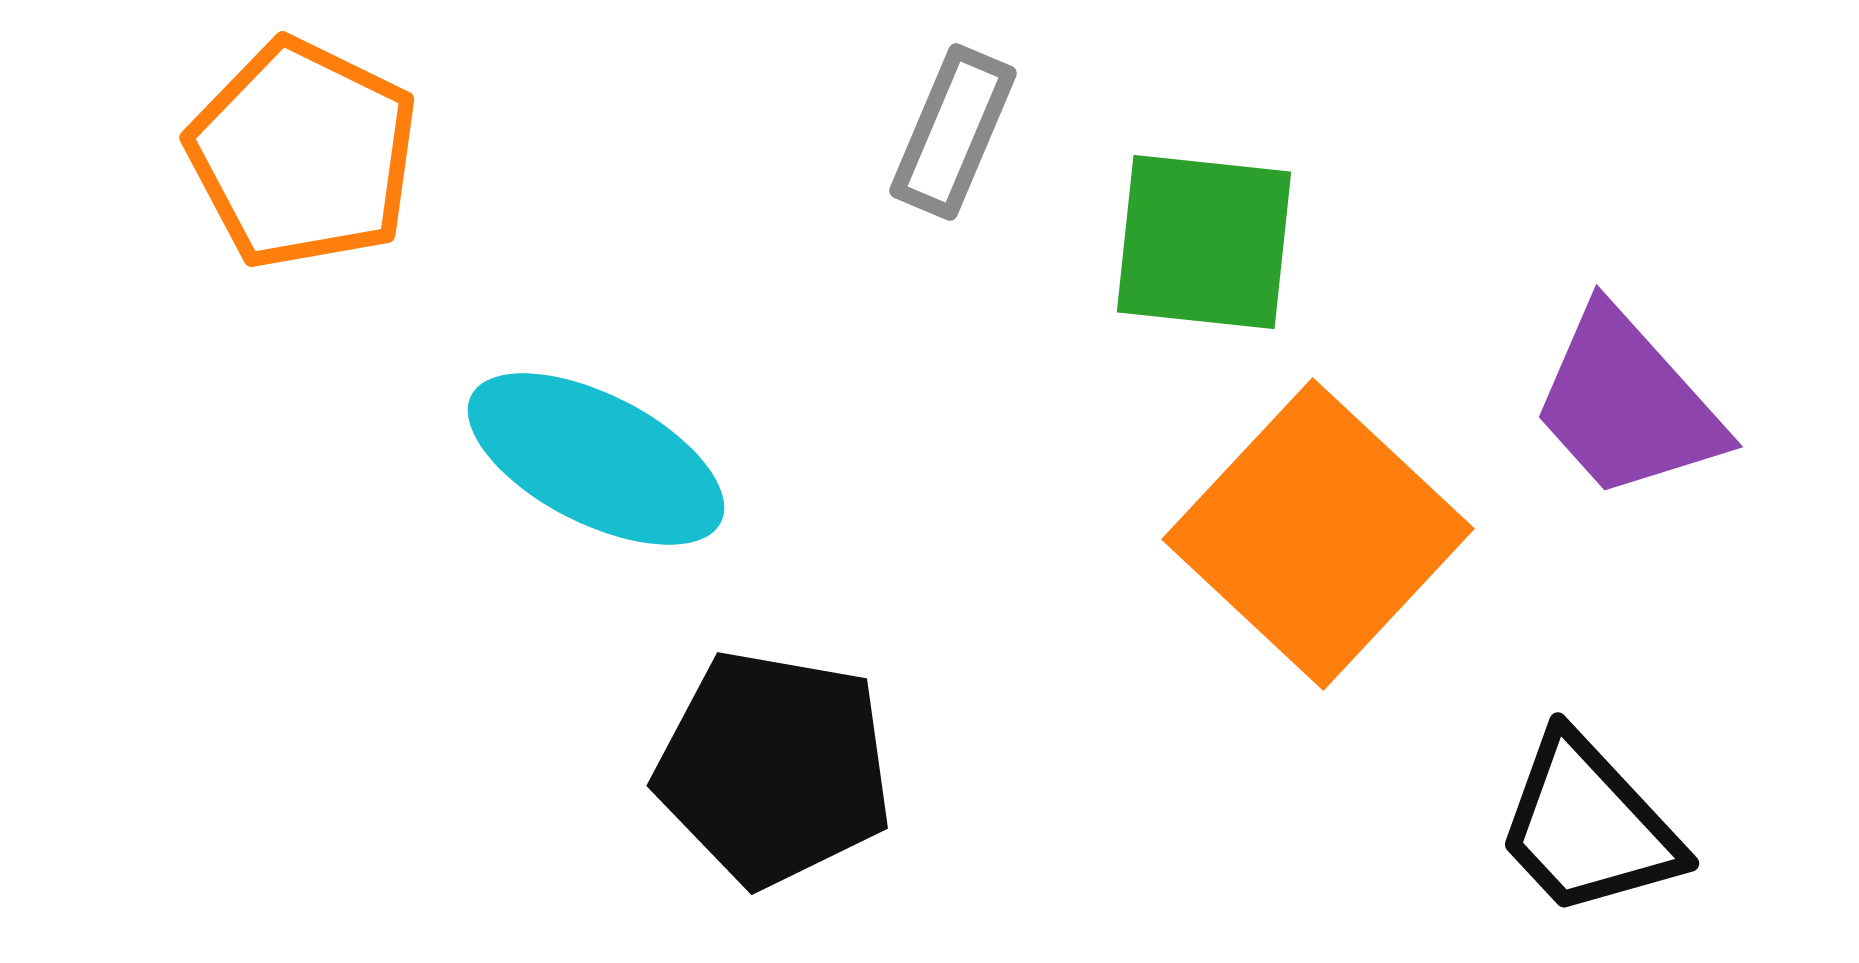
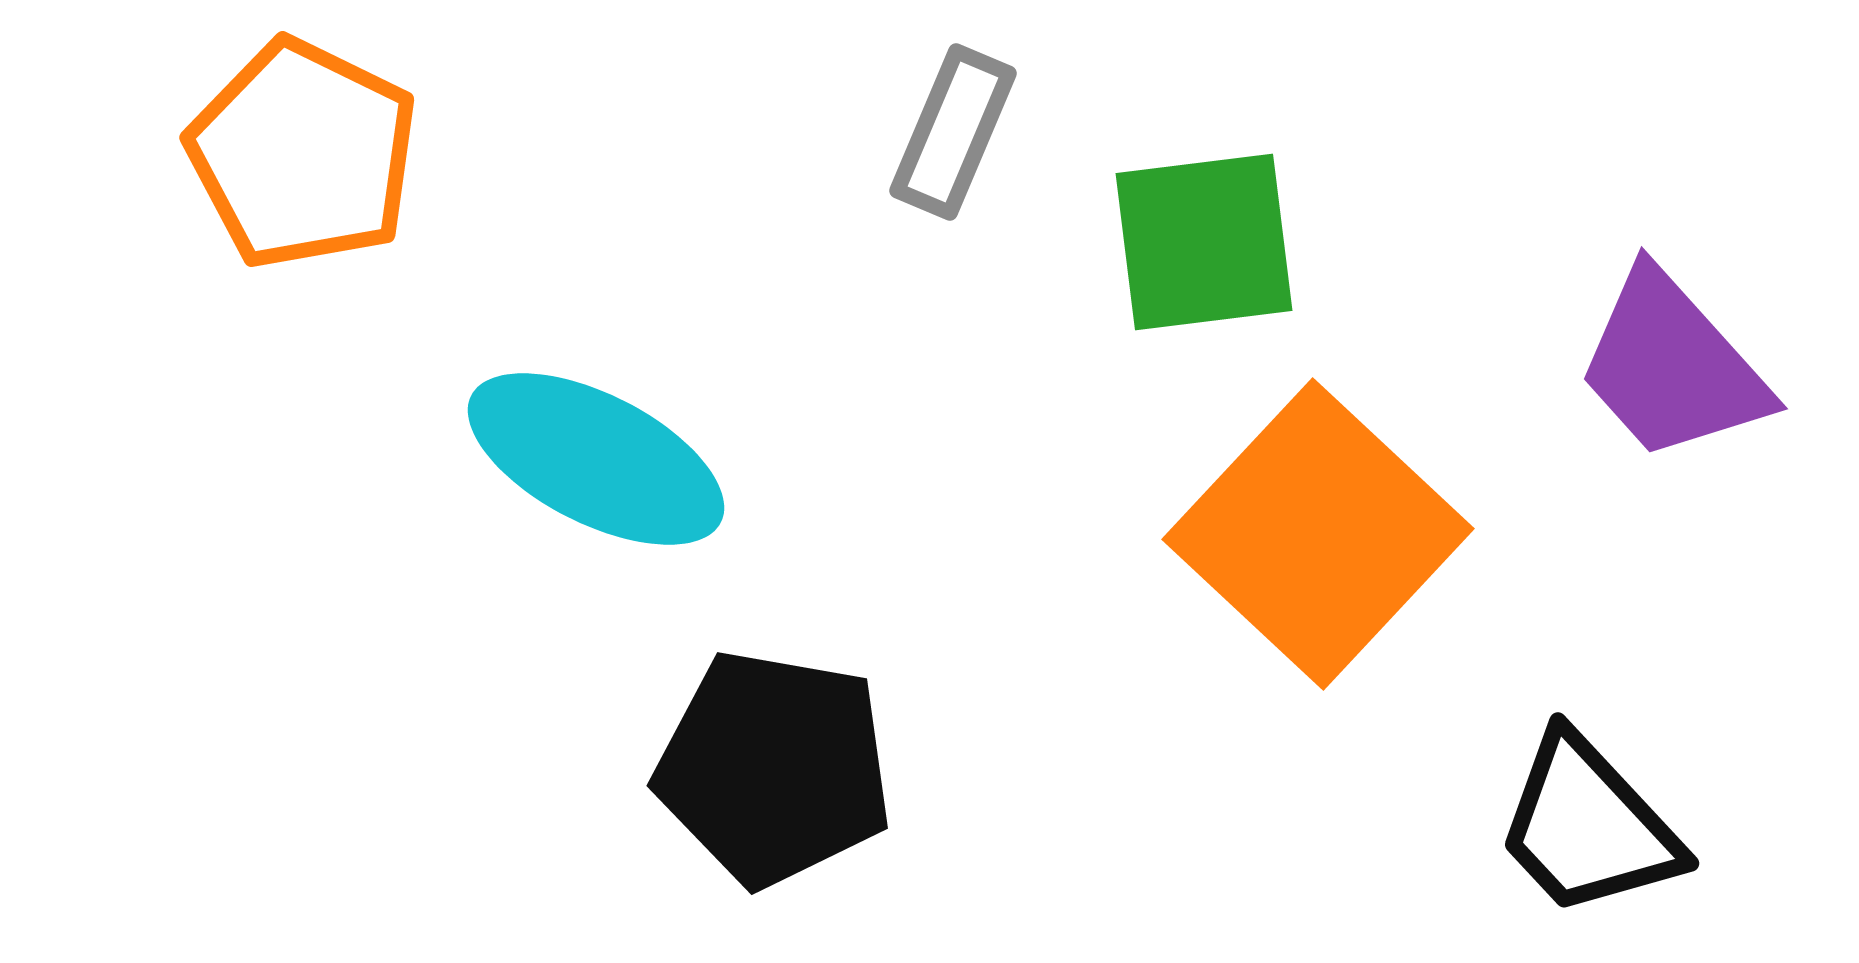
green square: rotated 13 degrees counterclockwise
purple trapezoid: moved 45 px right, 38 px up
